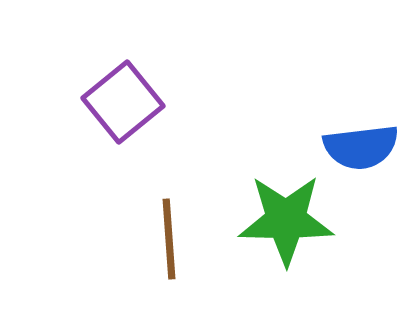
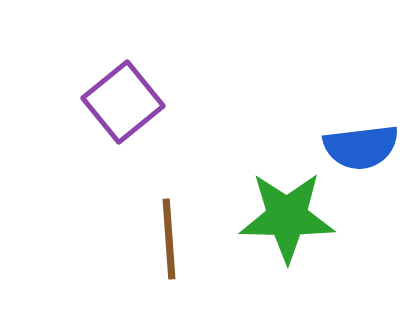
green star: moved 1 px right, 3 px up
